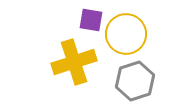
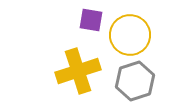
yellow circle: moved 4 px right, 1 px down
yellow cross: moved 4 px right, 9 px down
